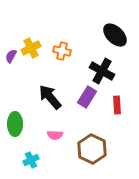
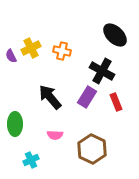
purple semicircle: rotated 56 degrees counterclockwise
red rectangle: moved 1 px left, 3 px up; rotated 18 degrees counterclockwise
